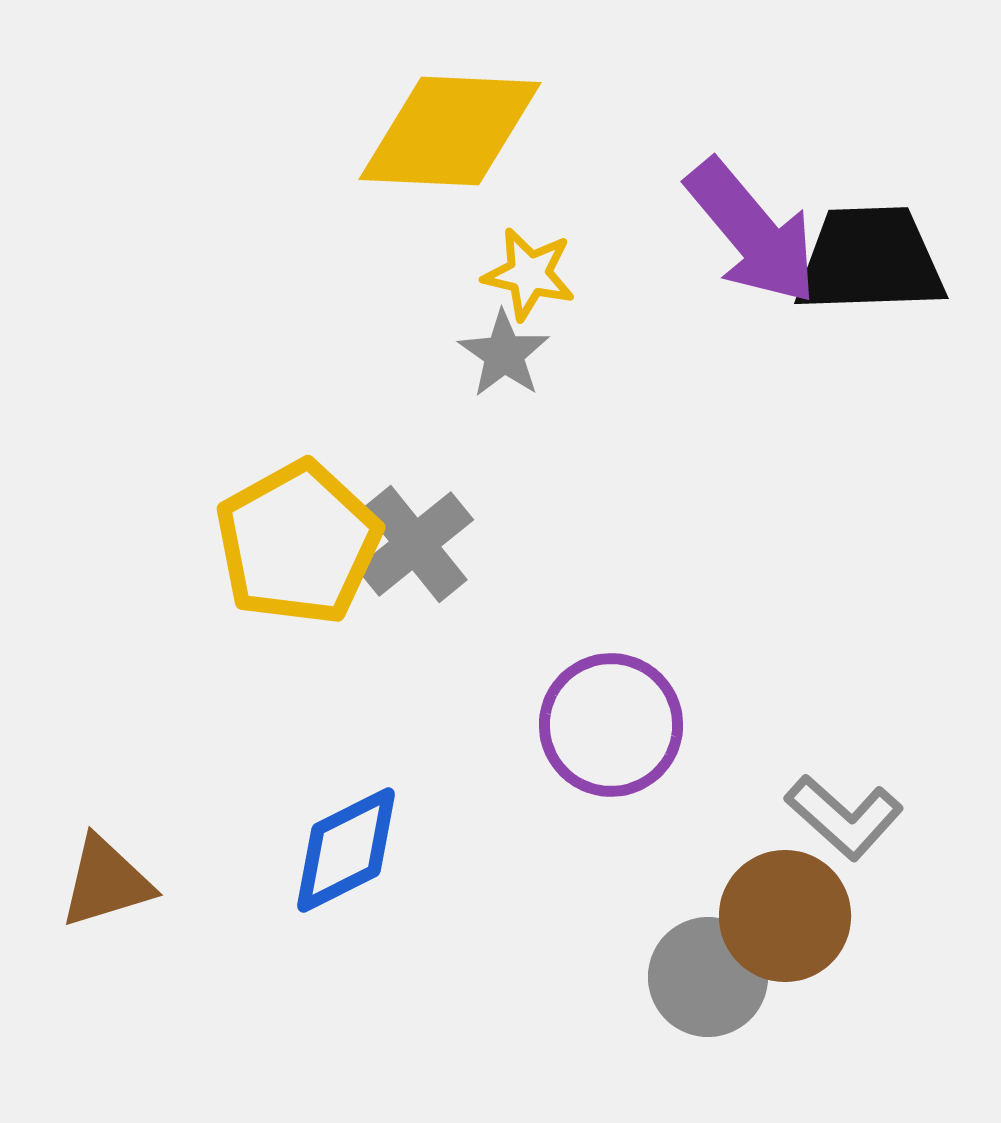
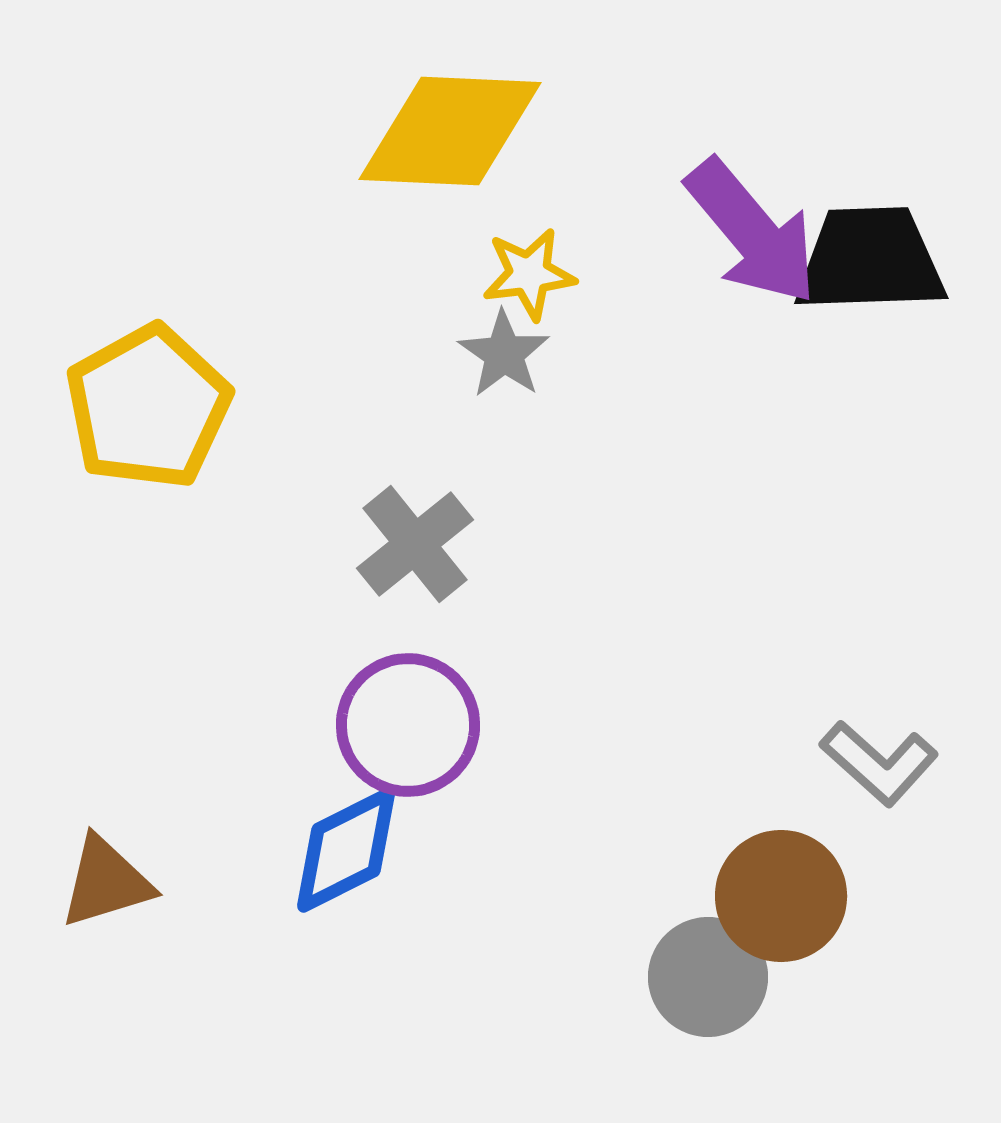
yellow star: rotated 20 degrees counterclockwise
yellow pentagon: moved 150 px left, 136 px up
purple circle: moved 203 px left
gray L-shape: moved 35 px right, 54 px up
brown circle: moved 4 px left, 20 px up
